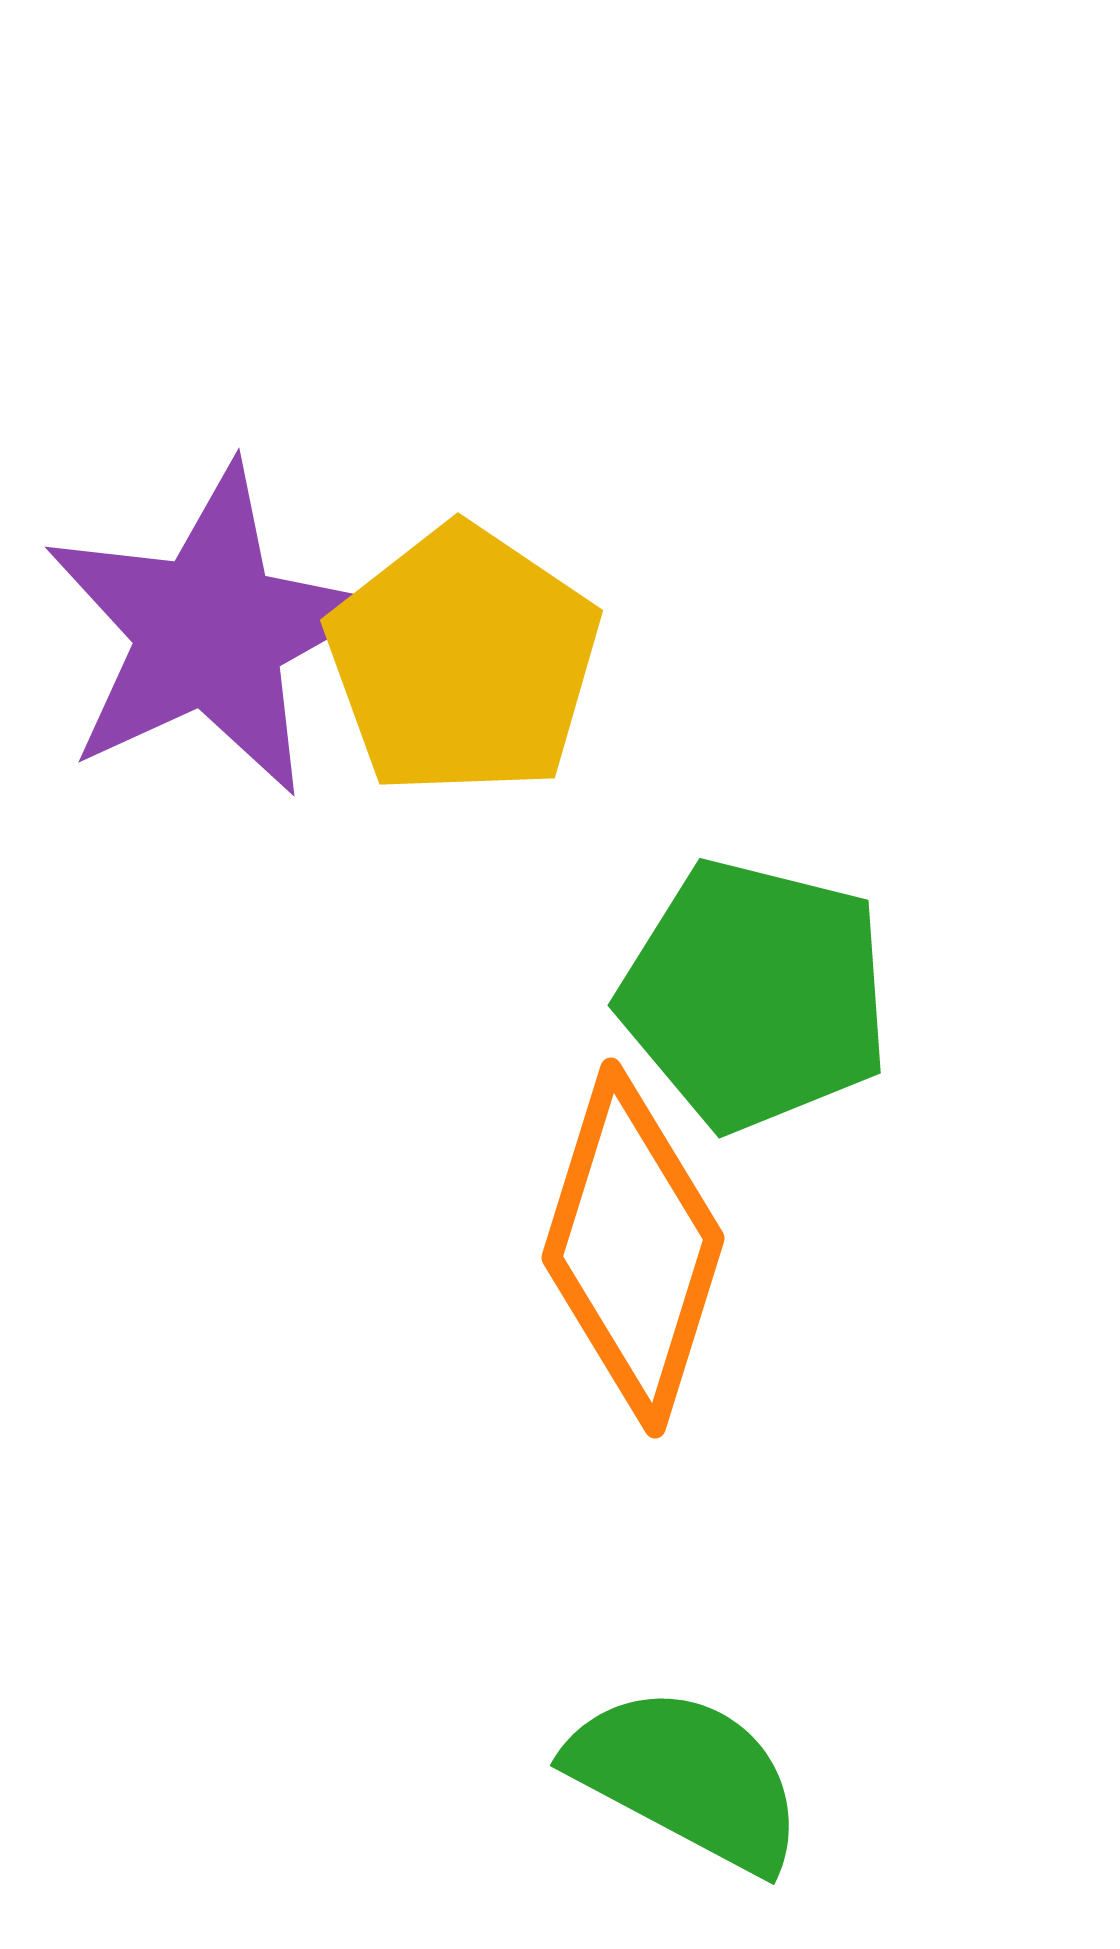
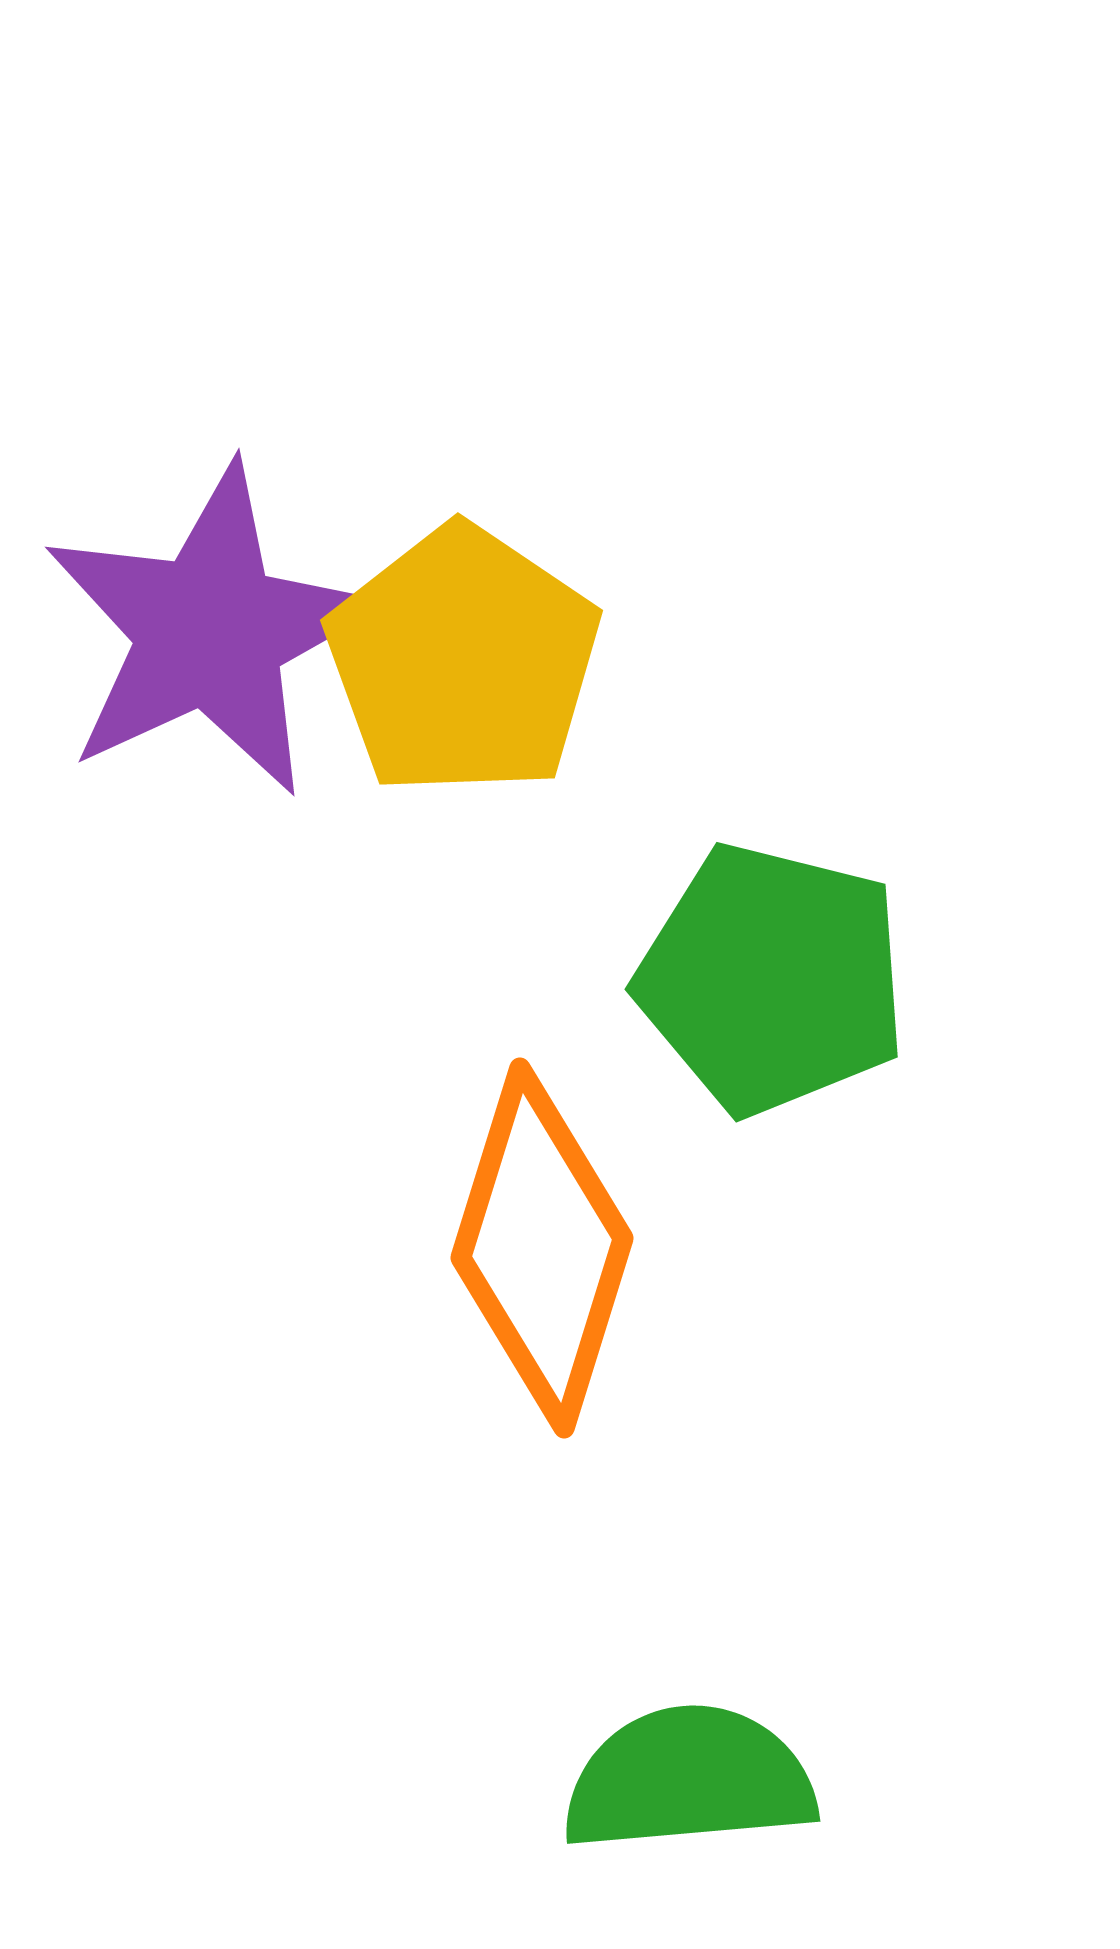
green pentagon: moved 17 px right, 16 px up
orange diamond: moved 91 px left
green semicircle: moved 2 px right, 1 px down; rotated 33 degrees counterclockwise
